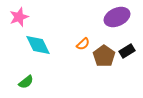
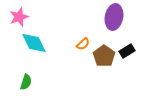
purple ellipse: moved 3 px left; rotated 55 degrees counterclockwise
cyan diamond: moved 4 px left, 2 px up
green semicircle: rotated 35 degrees counterclockwise
